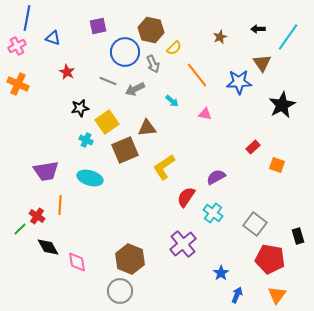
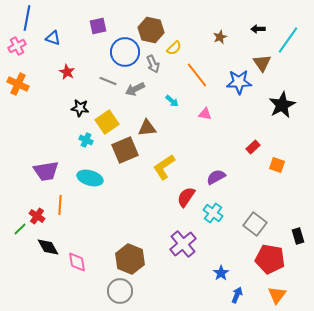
cyan line at (288, 37): moved 3 px down
black star at (80, 108): rotated 18 degrees clockwise
